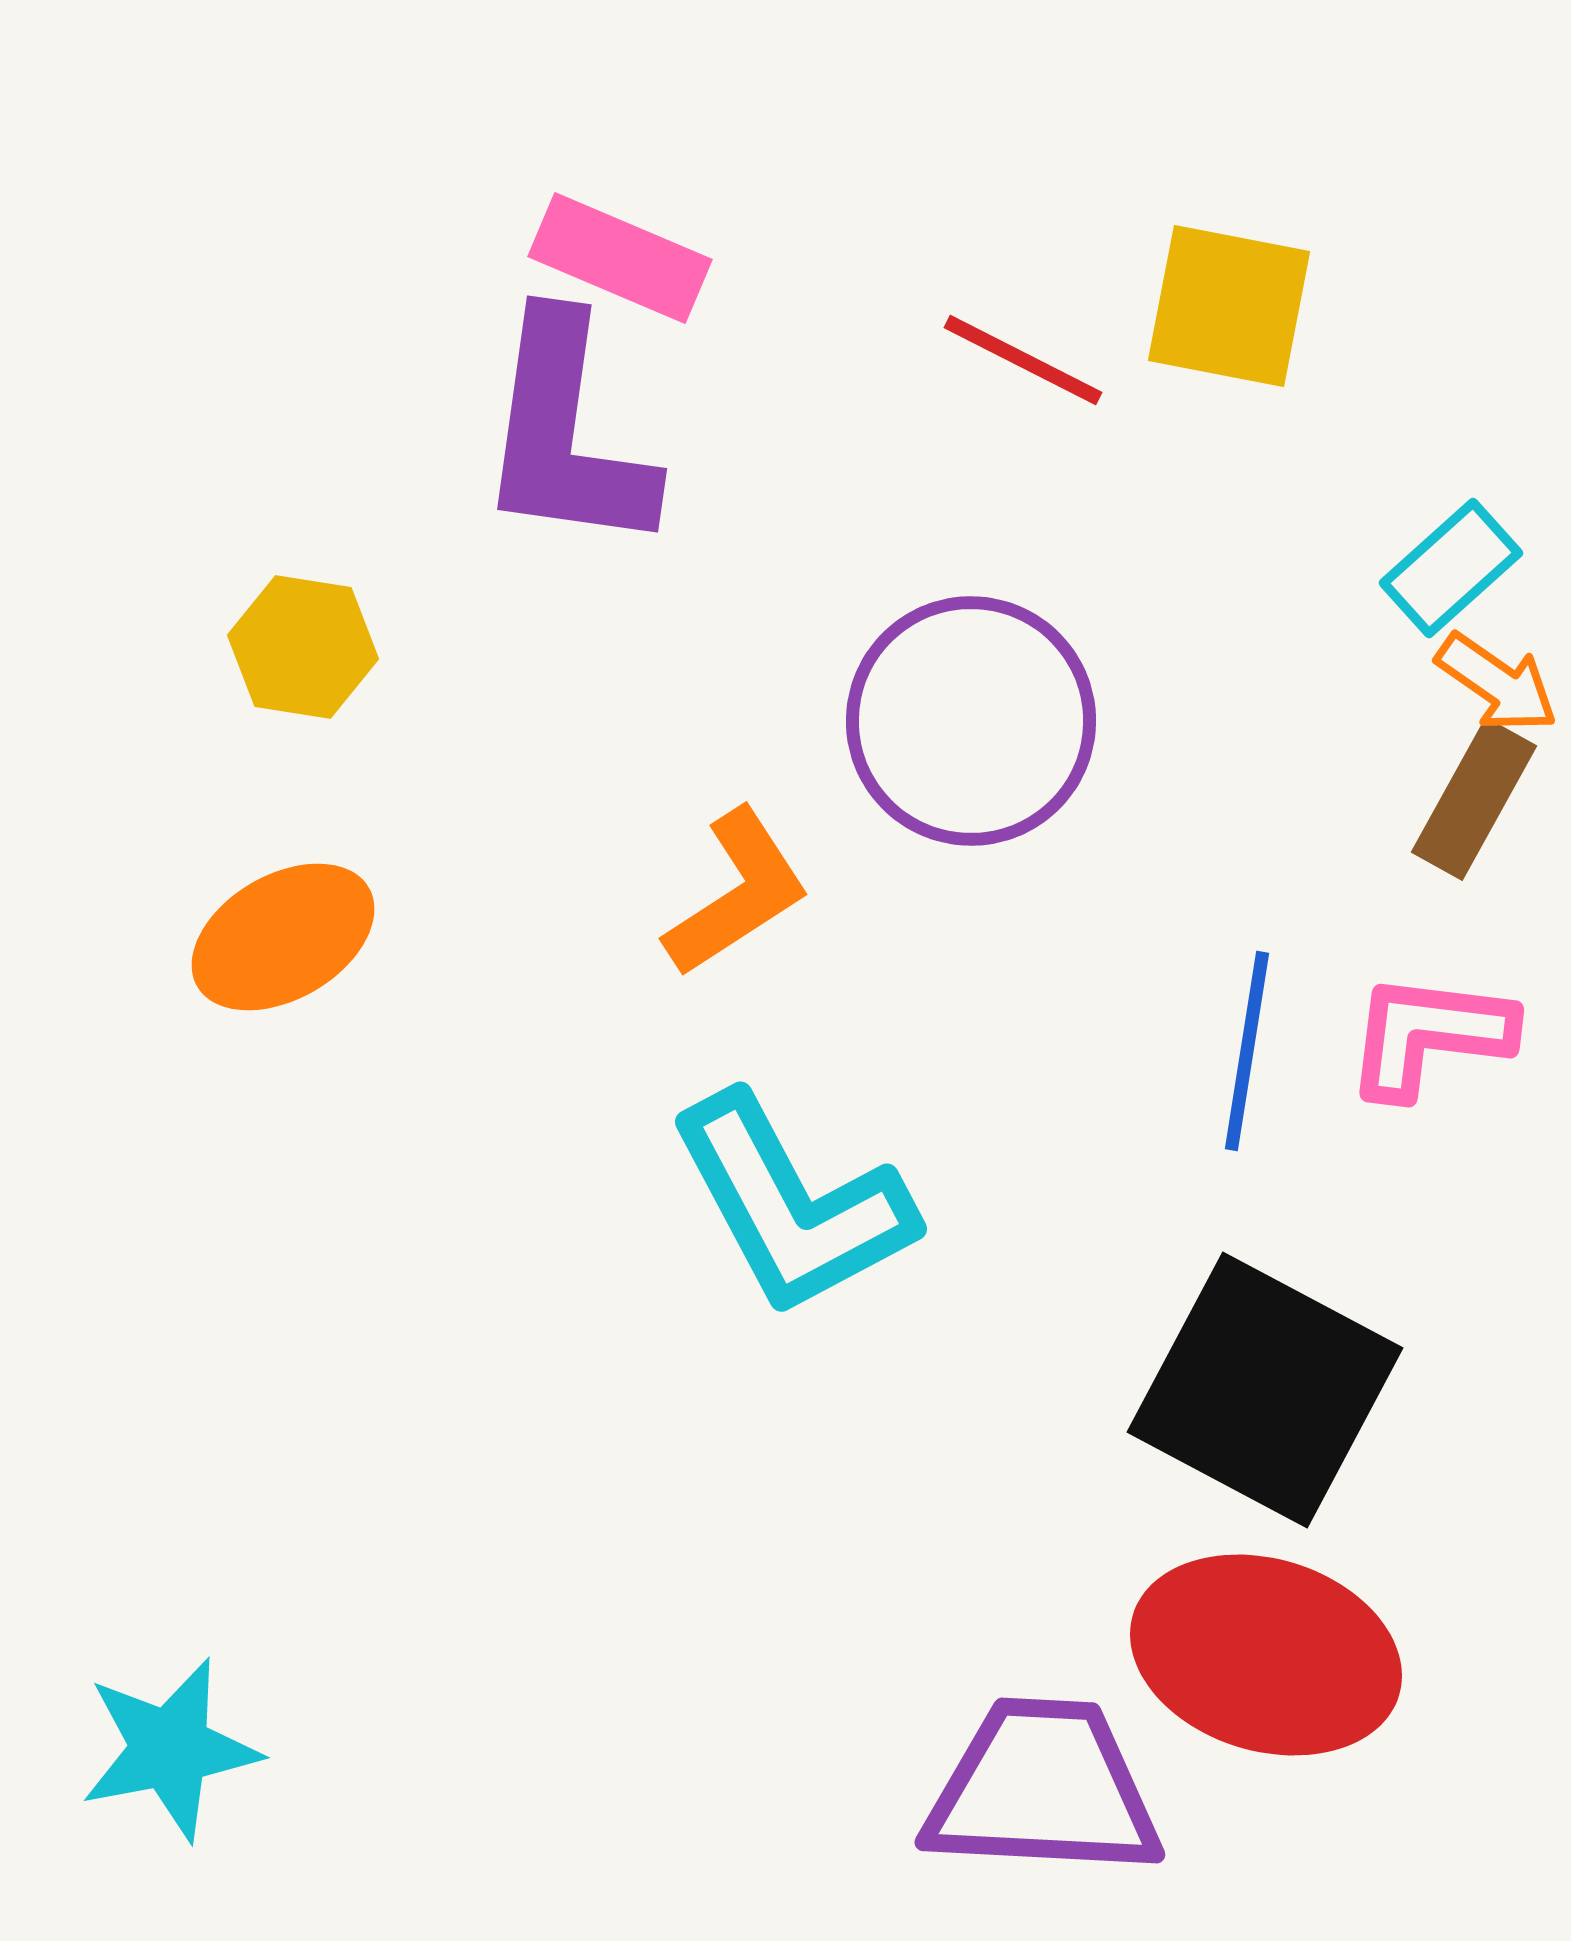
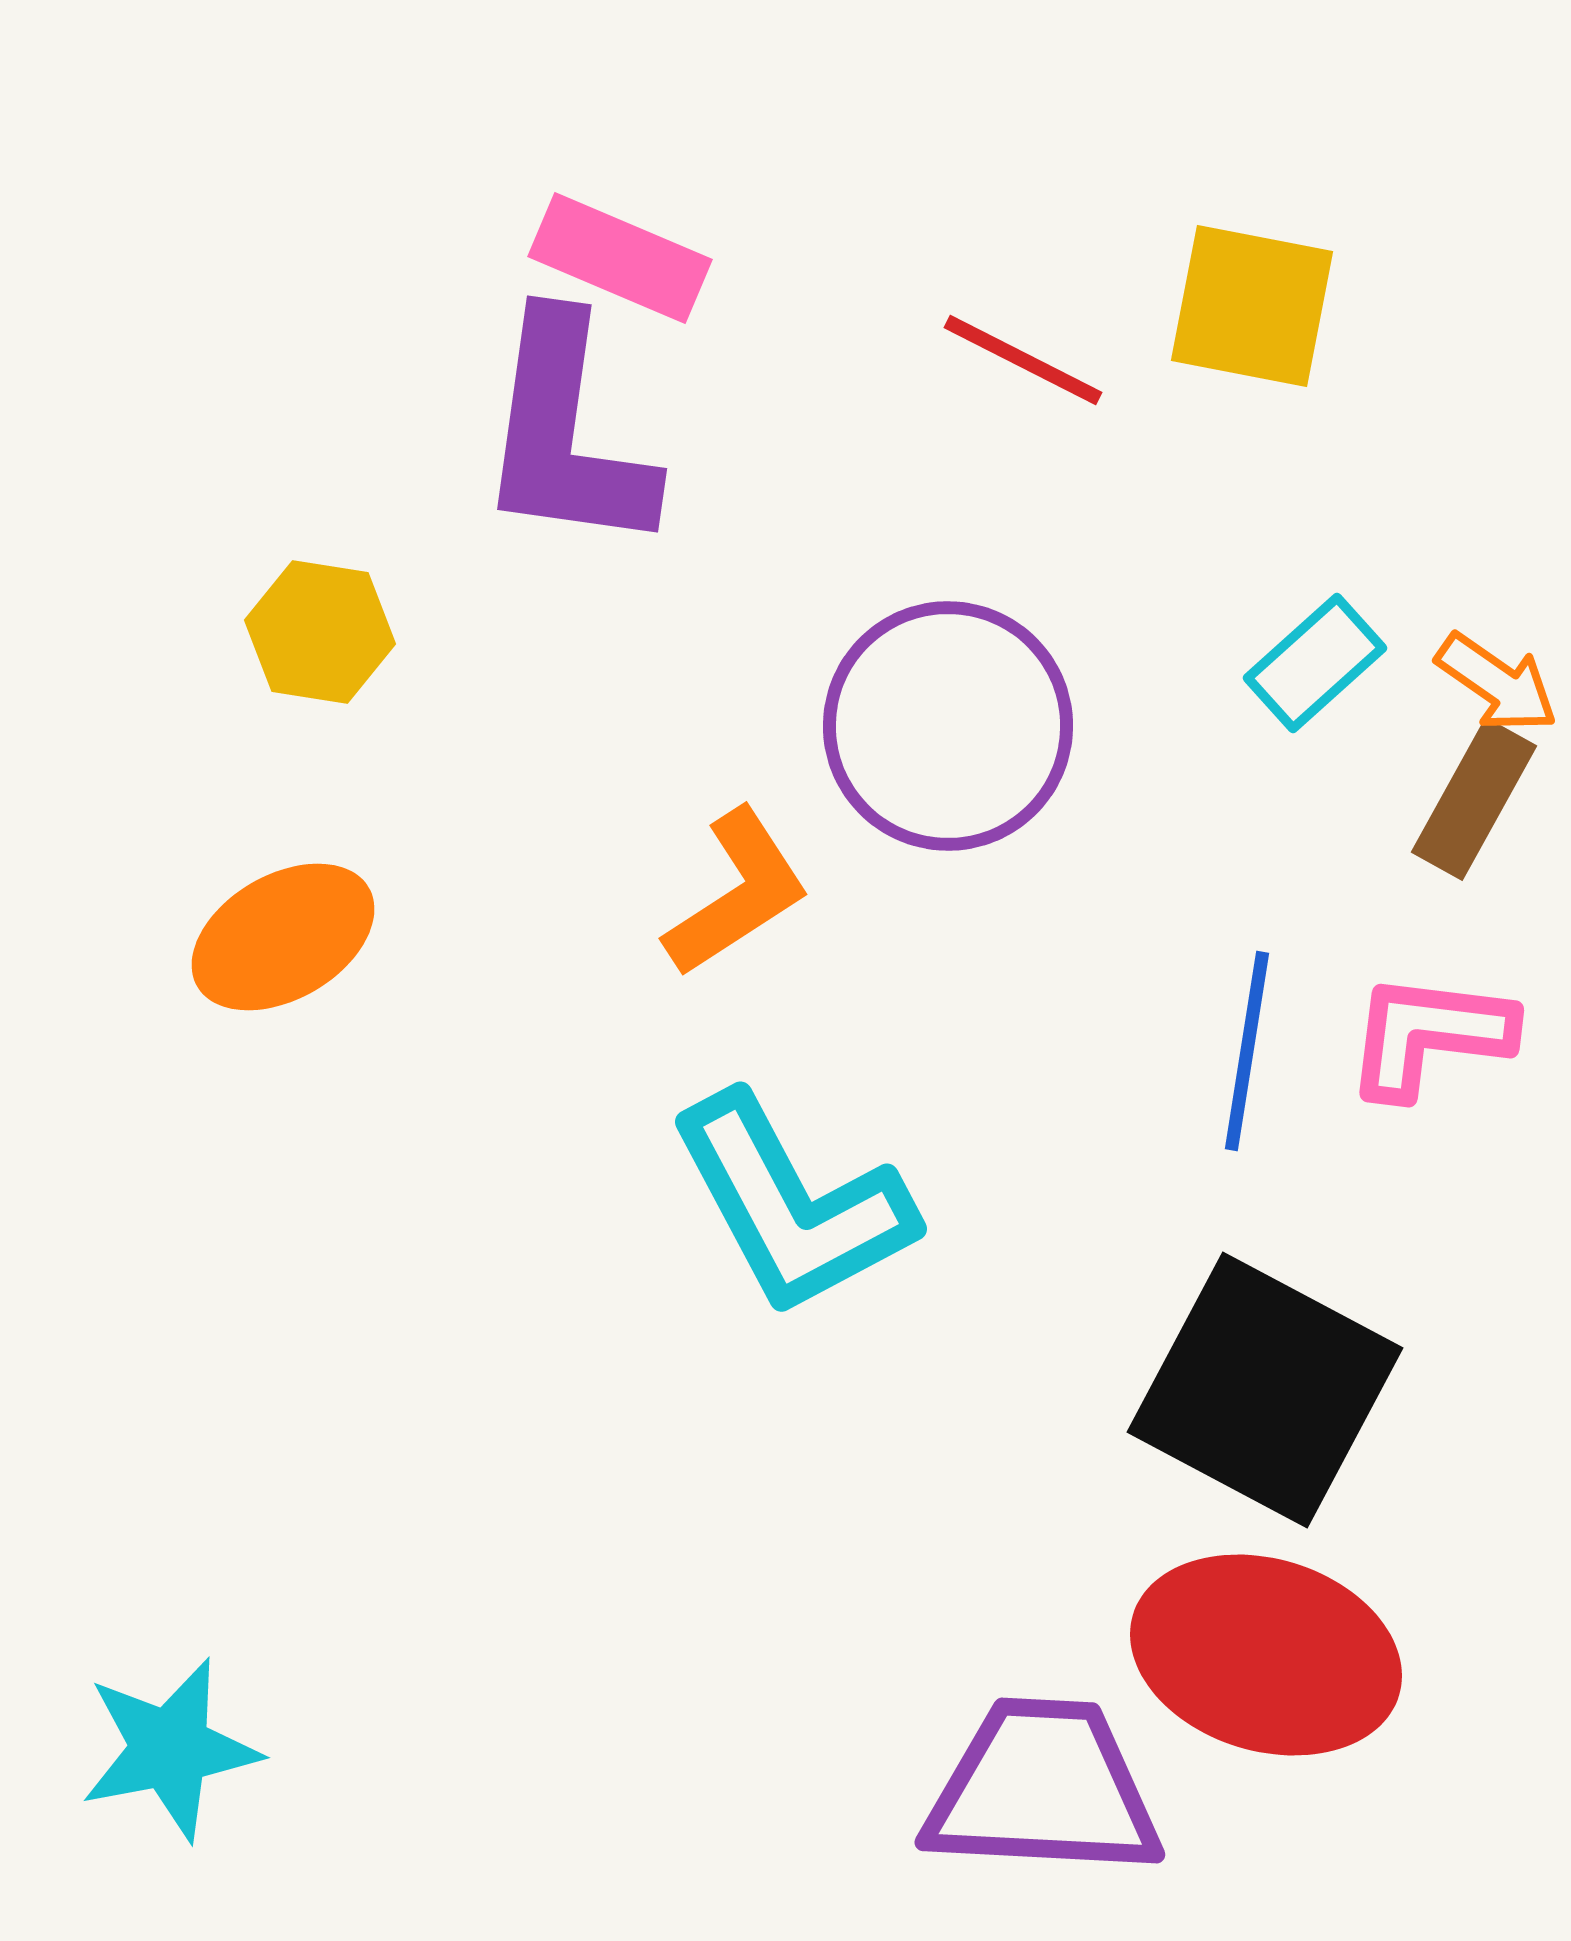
yellow square: moved 23 px right
cyan rectangle: moved 136 px left, 95 px down
yellow hexagon: moved 17 px right, 15 px up
purple circle: moved 23 px left, 5 px down
